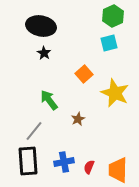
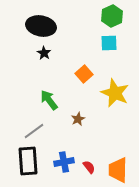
green hexagon: moved 1 px left
cyan square: rotated 12 degrees clockwise
gray line: rotated 15 degrees clockwise
red semicircle: rotated 120 degrees clockwise
